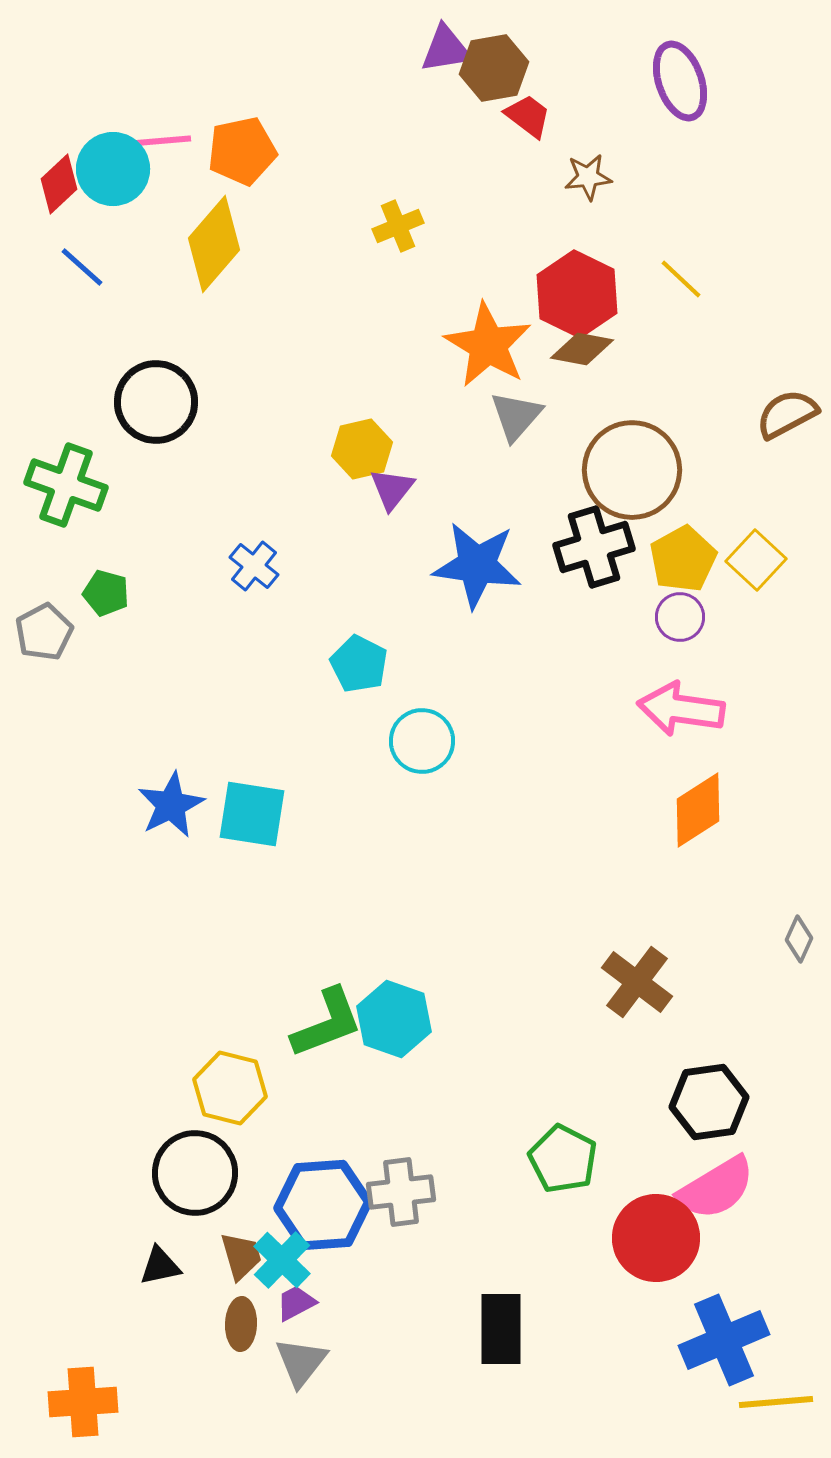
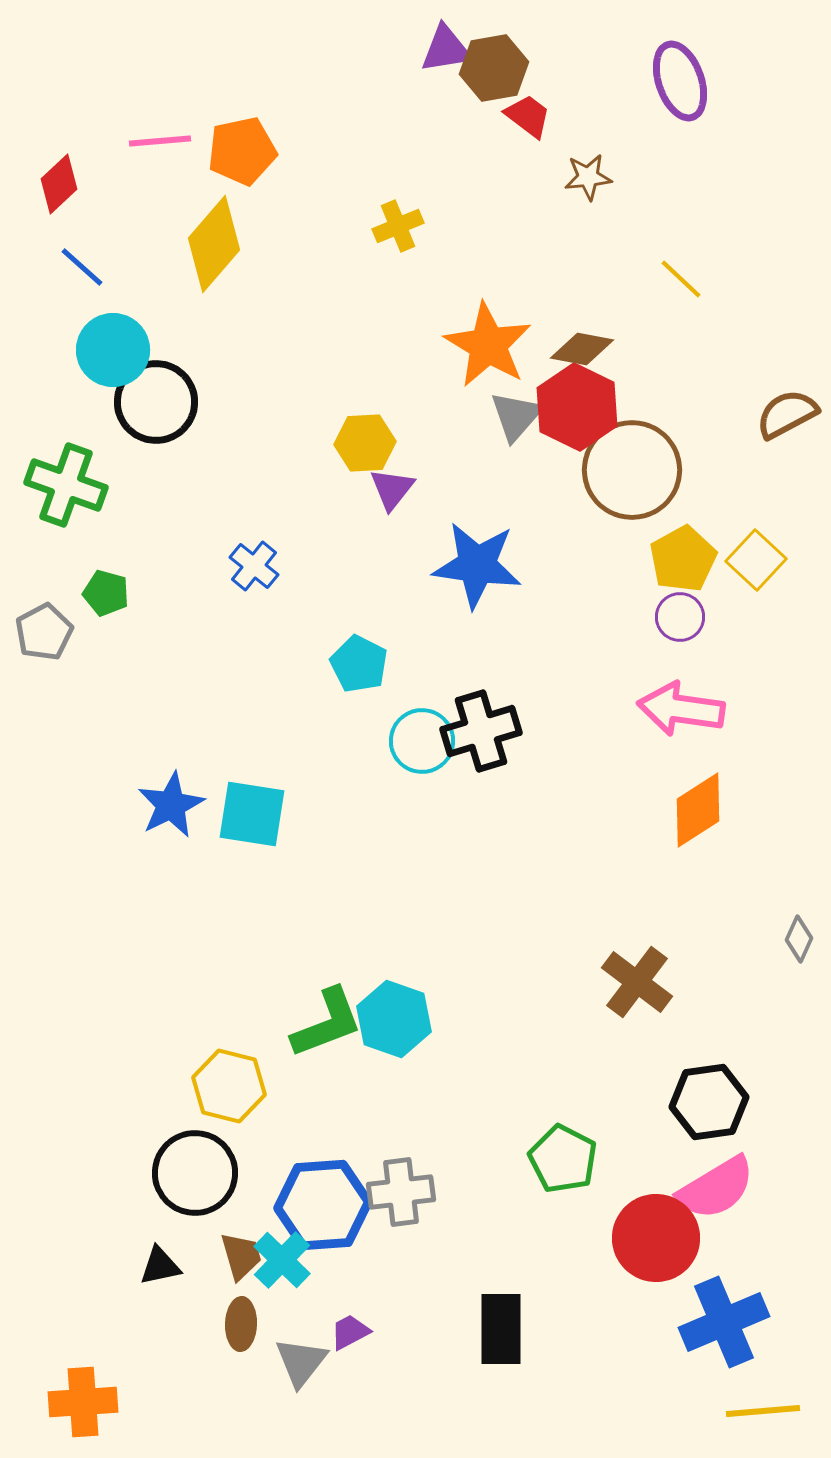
cyan circle at (113, 169): moved 181 px down
red hexagon at (577, 294): moved 113 px down
yellow hexagon at (362, 449): moved 3 px right, 6 px up; rotated 10 degrees clockwise
black cross at (594, 547): moved 113 px left, 184 px down
yellow hexagon at (230, 1088): moved 1 px left, 2 px up
purple trapezoid at (296, 1303): moved 54 px right, 29 px down
blue cross at (724, 1340): moved 18 px up
yellow line at (776, 1402): moved 13 px left, 9 px down
